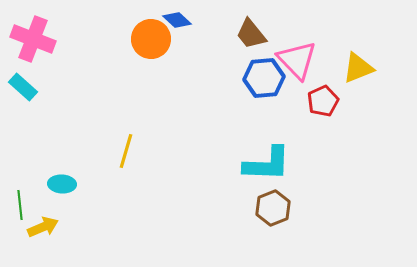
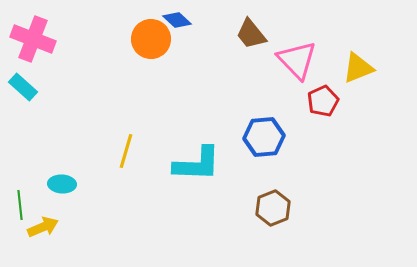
blue hexagon: moved 59 px down
cyan L-shape: moved 70 px left
